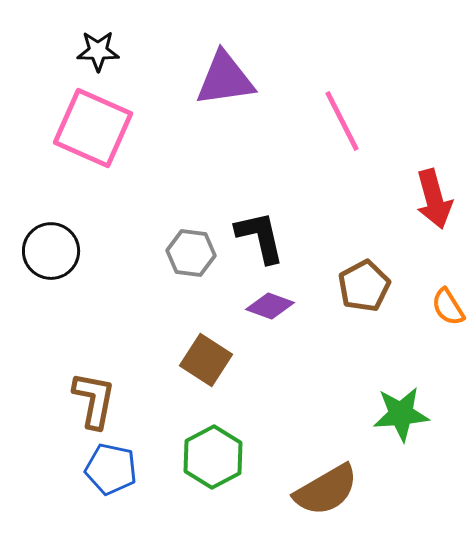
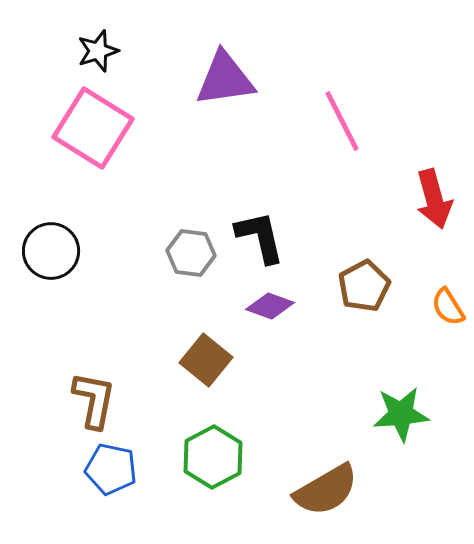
black star: rotated 18 degrees counterclockwise
pink square: rotated 8 degrees clockwise
brown square: rotated 6 degrees clockwise
